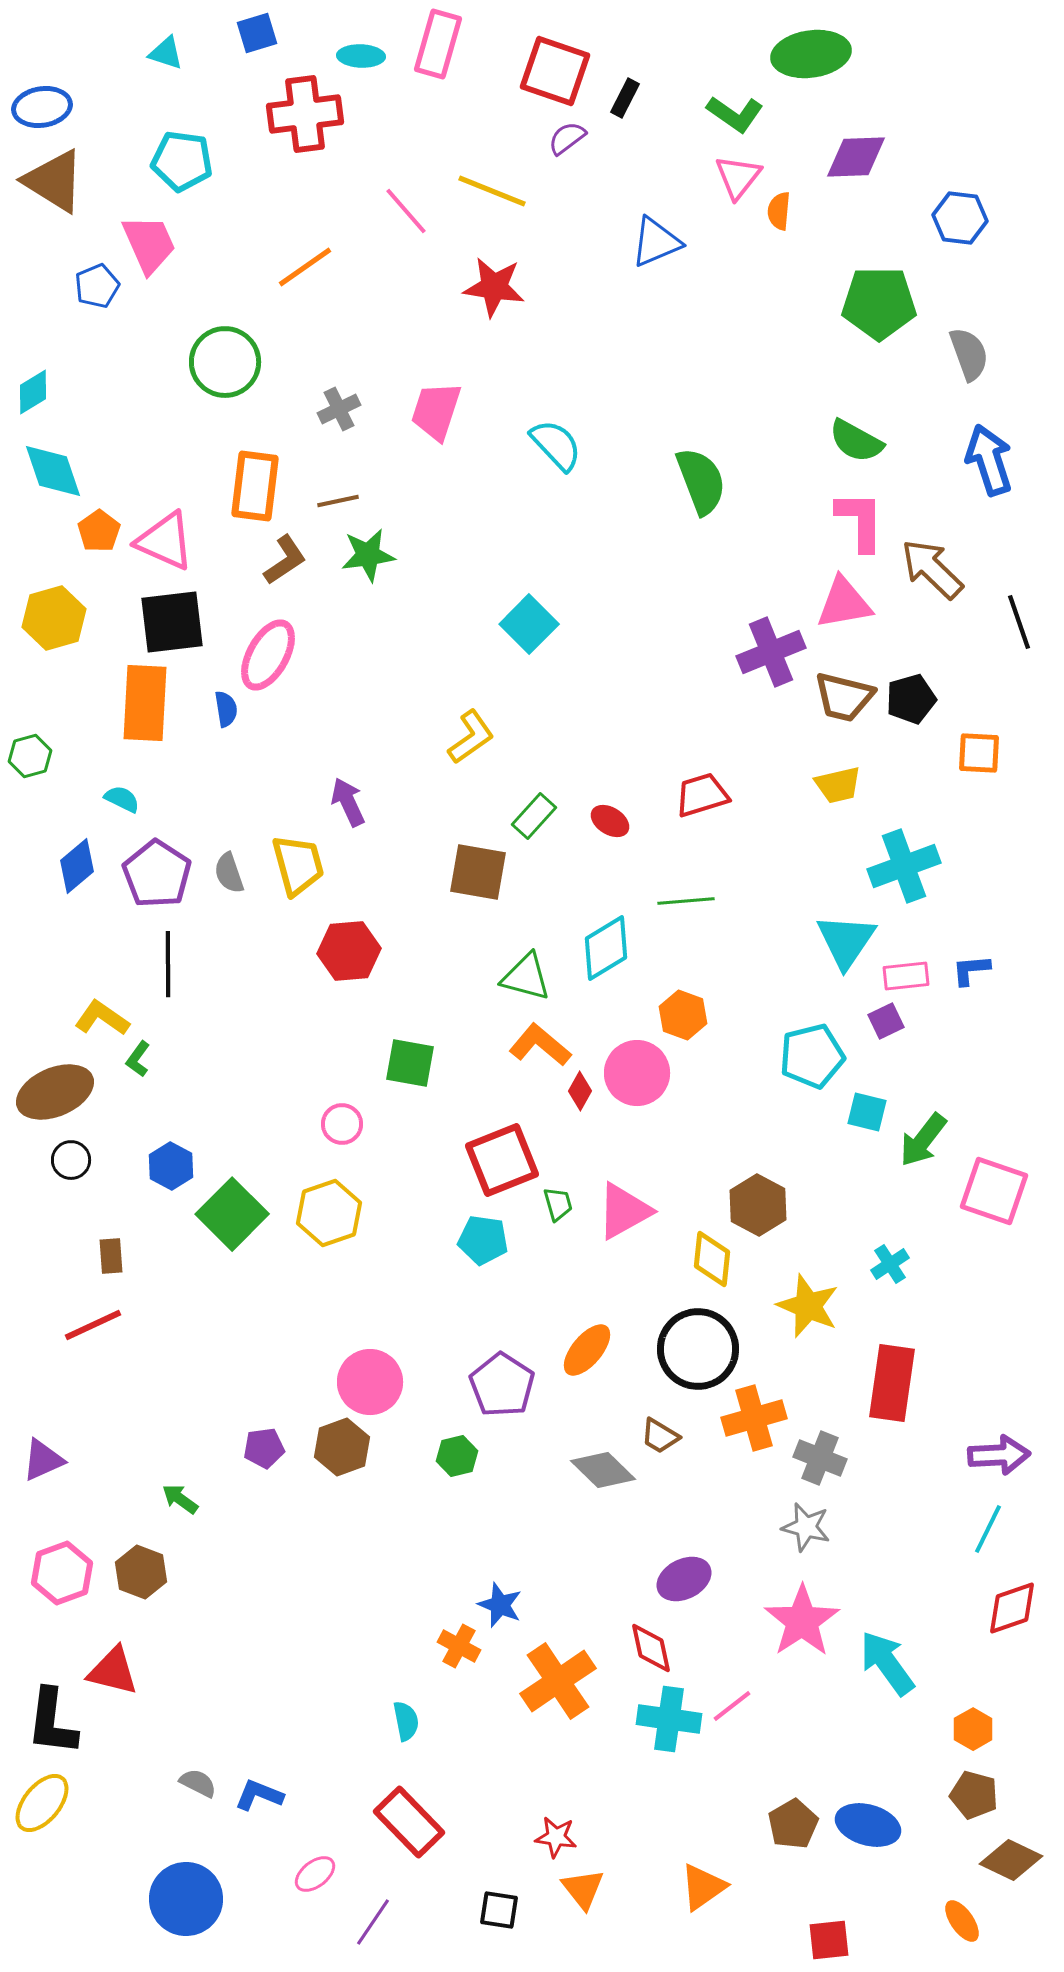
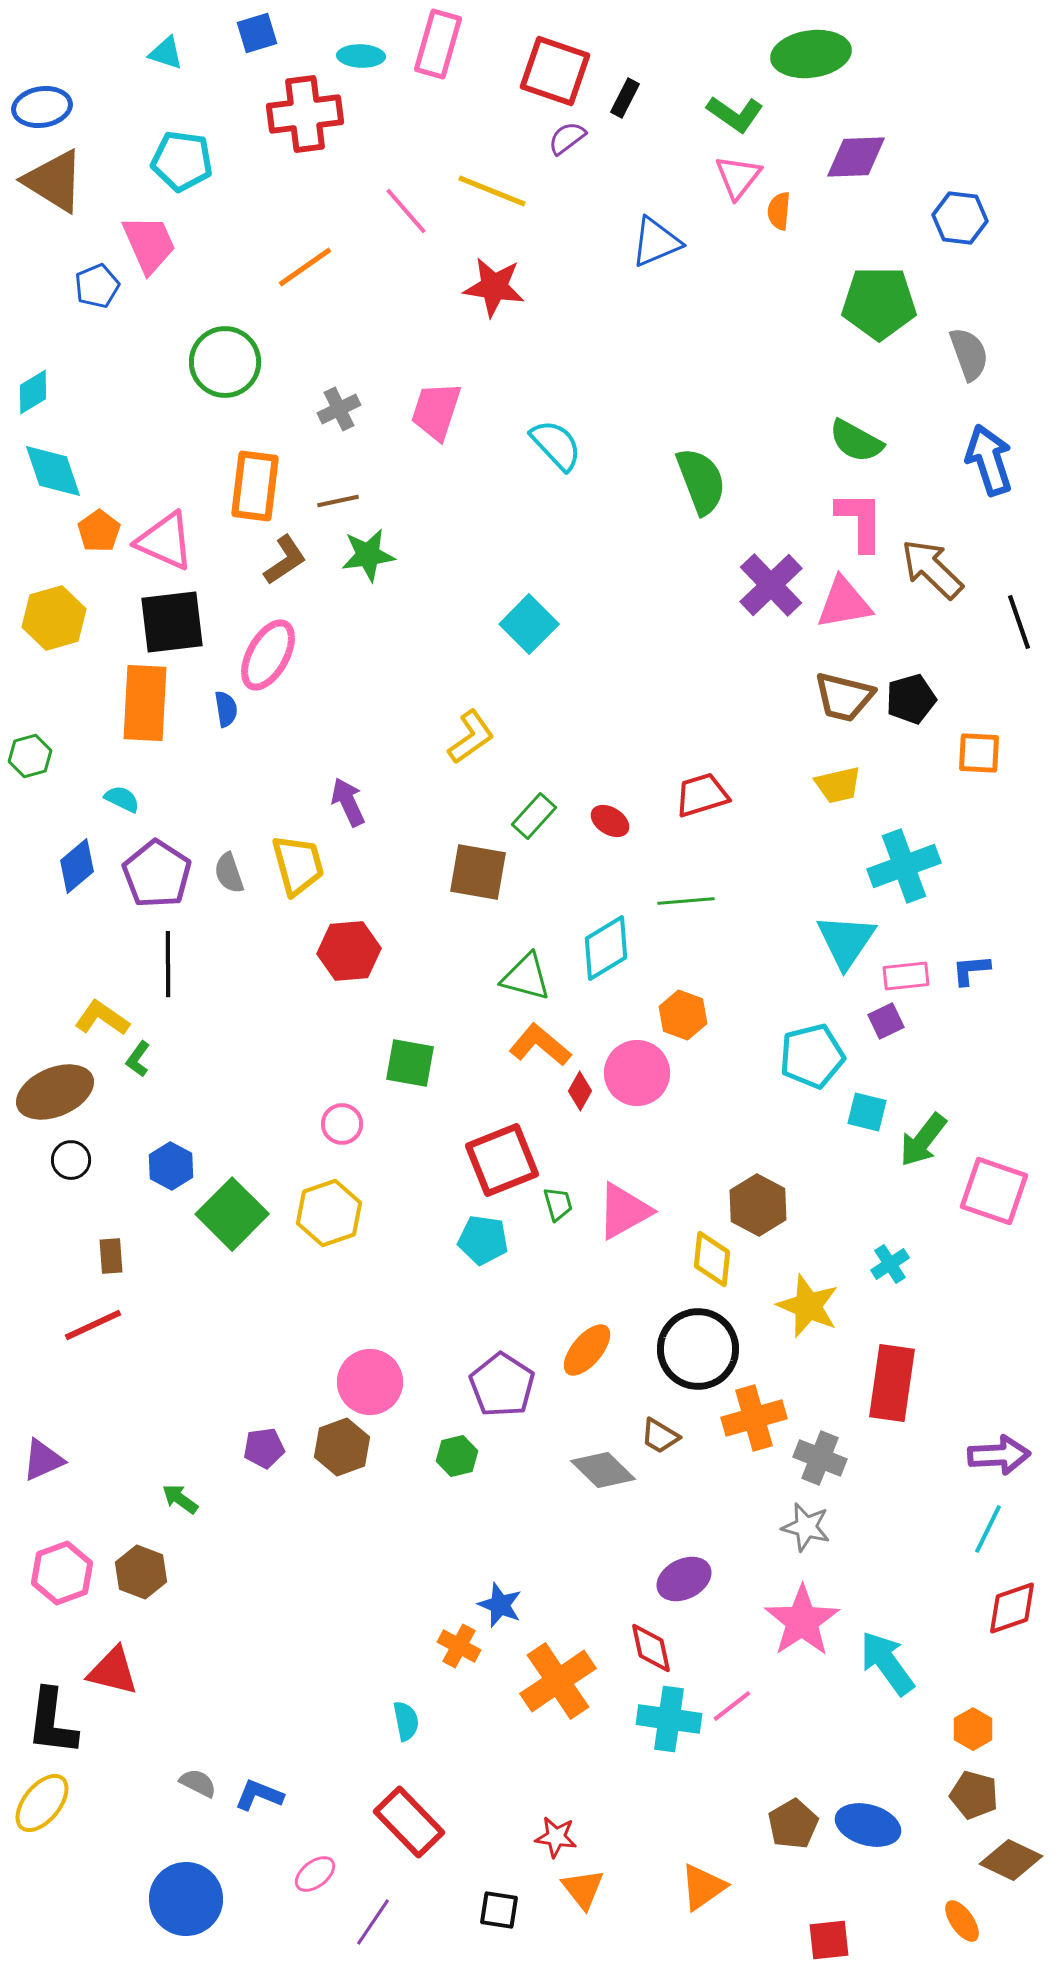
purple cross at (771, 652): moved 67 px up; rotated 22 degrees counterclockwise
